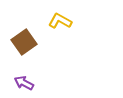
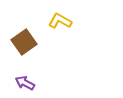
purple arrow: moved 1 px right
